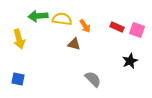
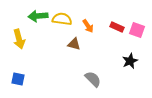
orange arrow: moved 3 px right
